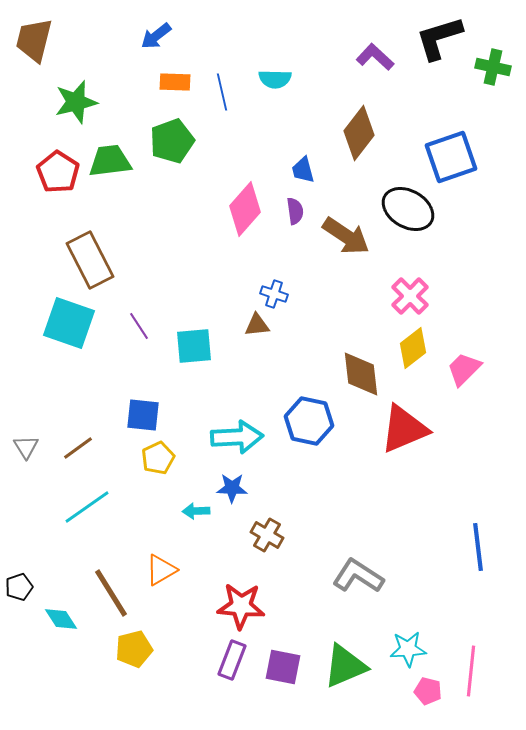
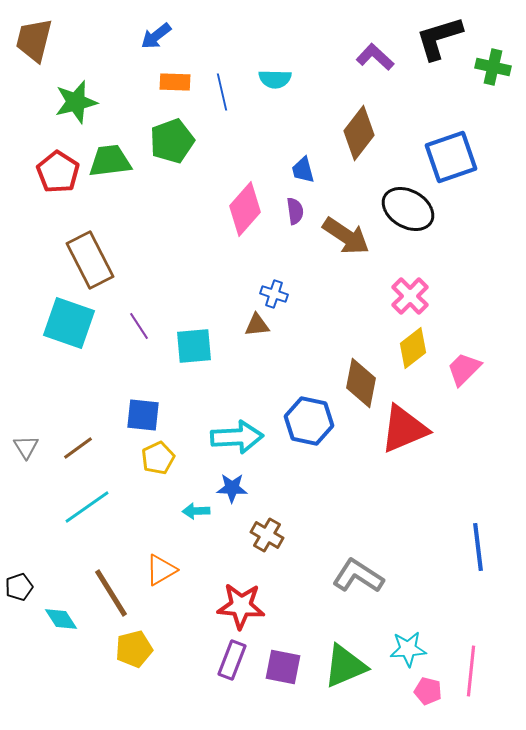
brown diamond at (361, 374): moved 9 px down; rotated 18 degrees clockwise
